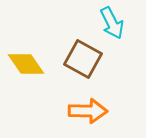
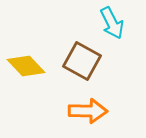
brown square: moved 1 px left, 2 px down
yellow diamond: moved 2 px down; rotated 9 degrees counterclockwise
